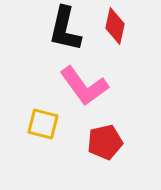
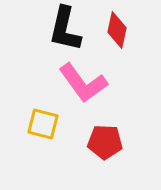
red diamond: moved 2 px right, 4 px down
pink L-shape: moved 1 px left, 3 px up
red pentagon: rotated 16 degrees clockwise
